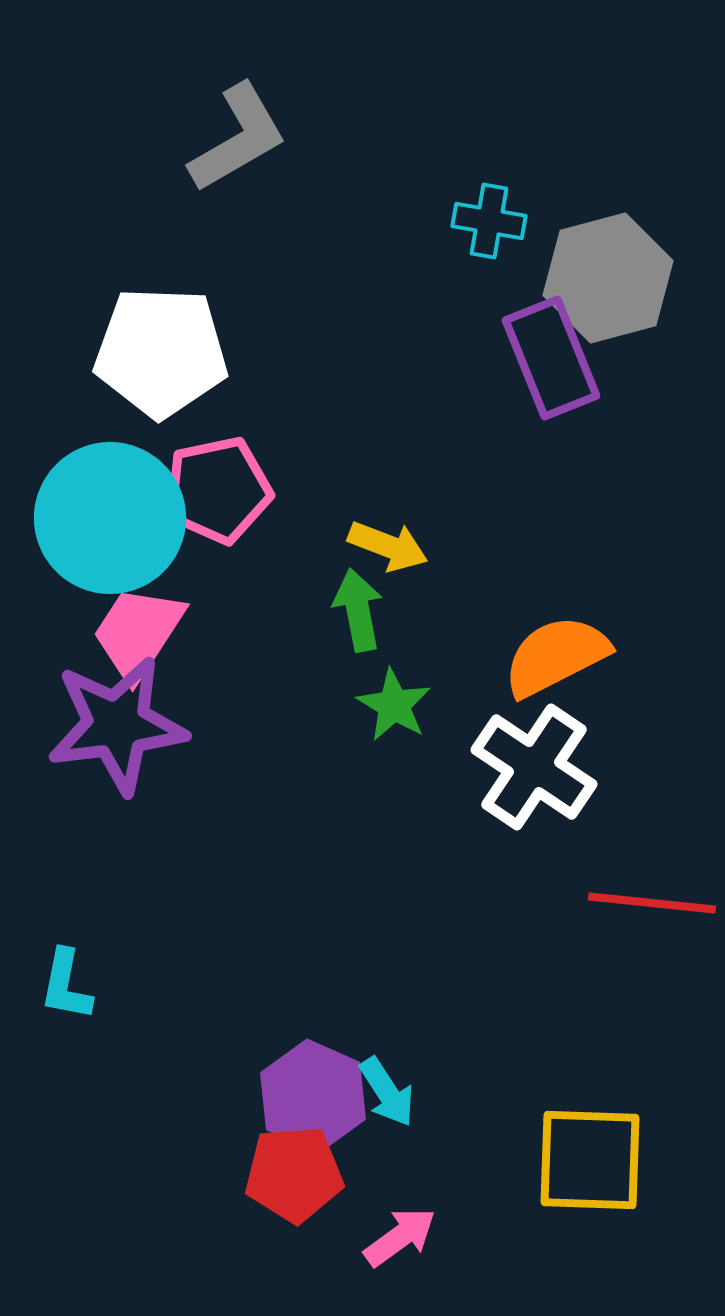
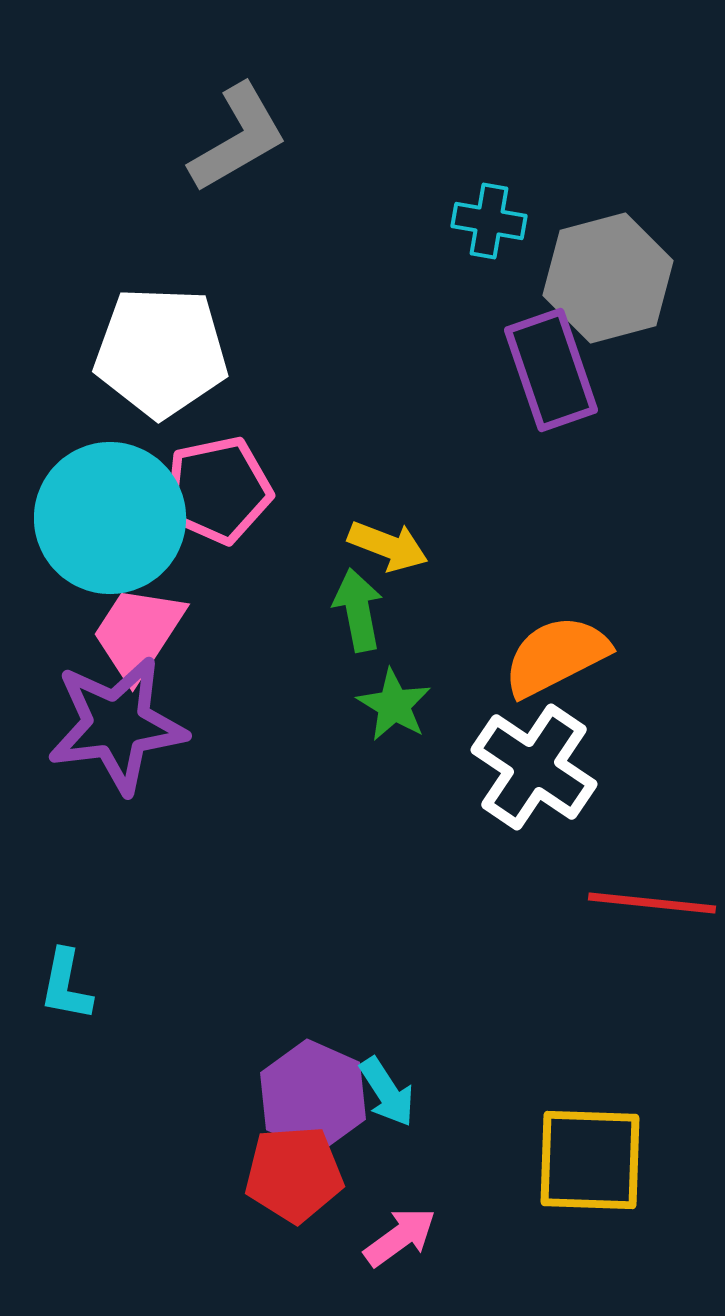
purple rectangle: moved 12 px down; rotated 3 degrees clockwise
